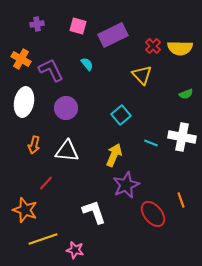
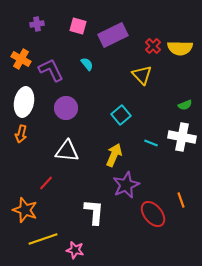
green semicircle: moved 1 px left, 11 px down
orange arrow: moved 13 px left, 11 px up
white L-shape: rotated 24 degrees clockwise
